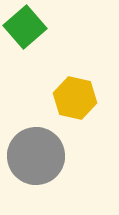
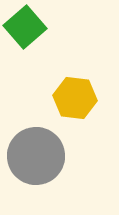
yellow hexagon: rotated 6 degrees counterclockwise
